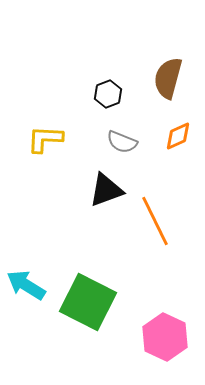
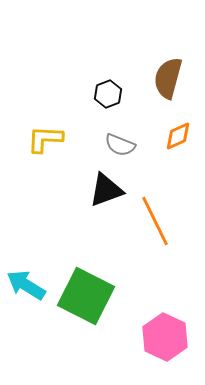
gray semicircle: moved 2 px left, 3 px down
green square: moved 2 px left, 6 px up
